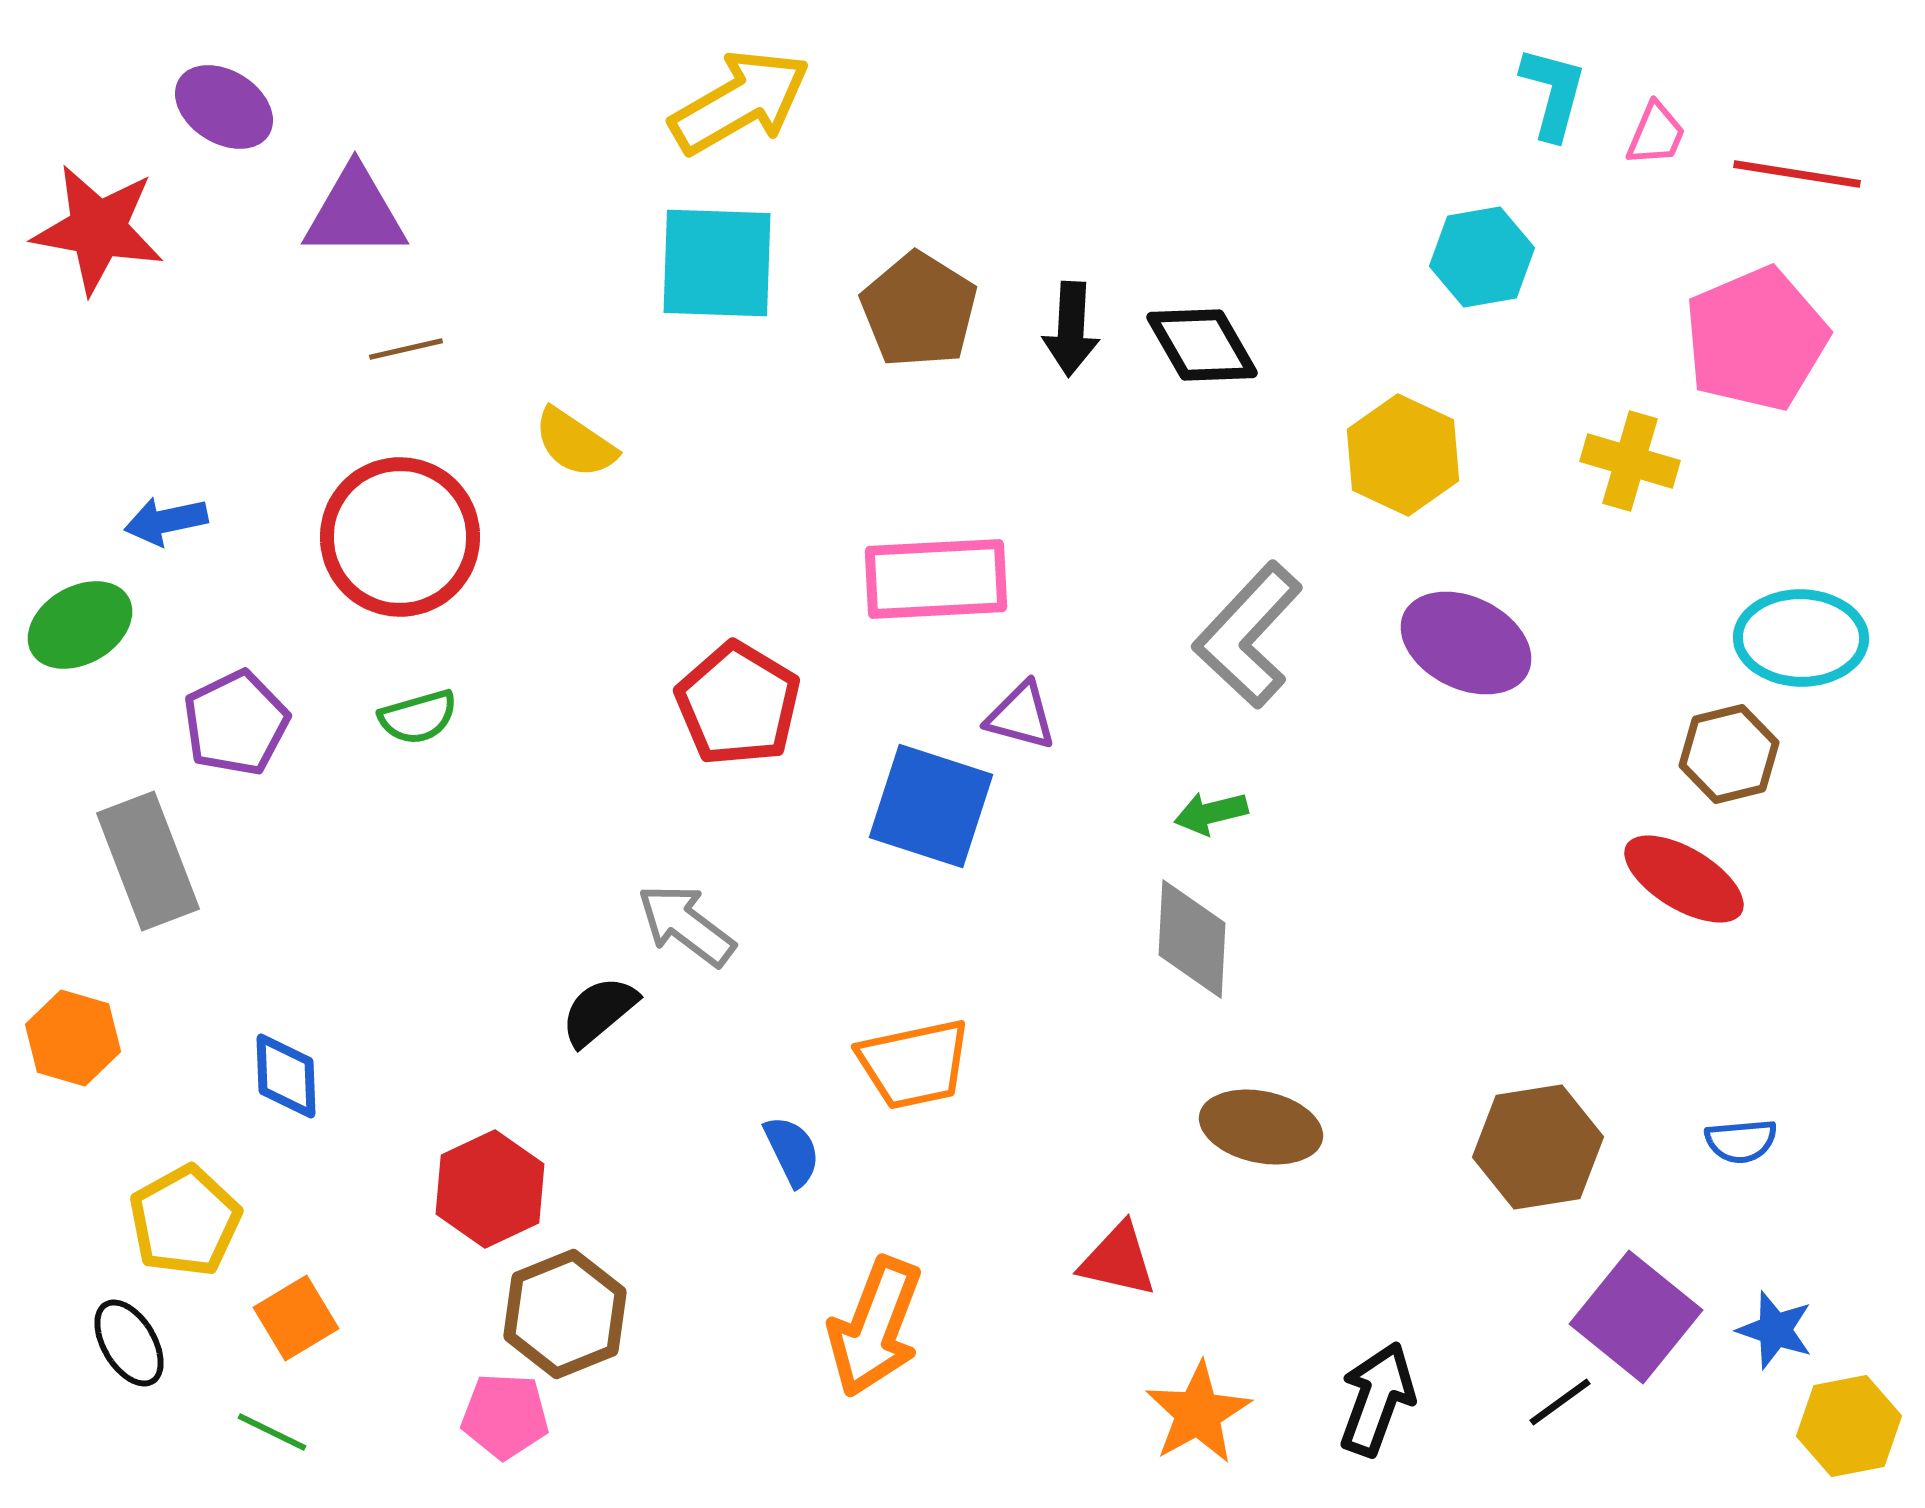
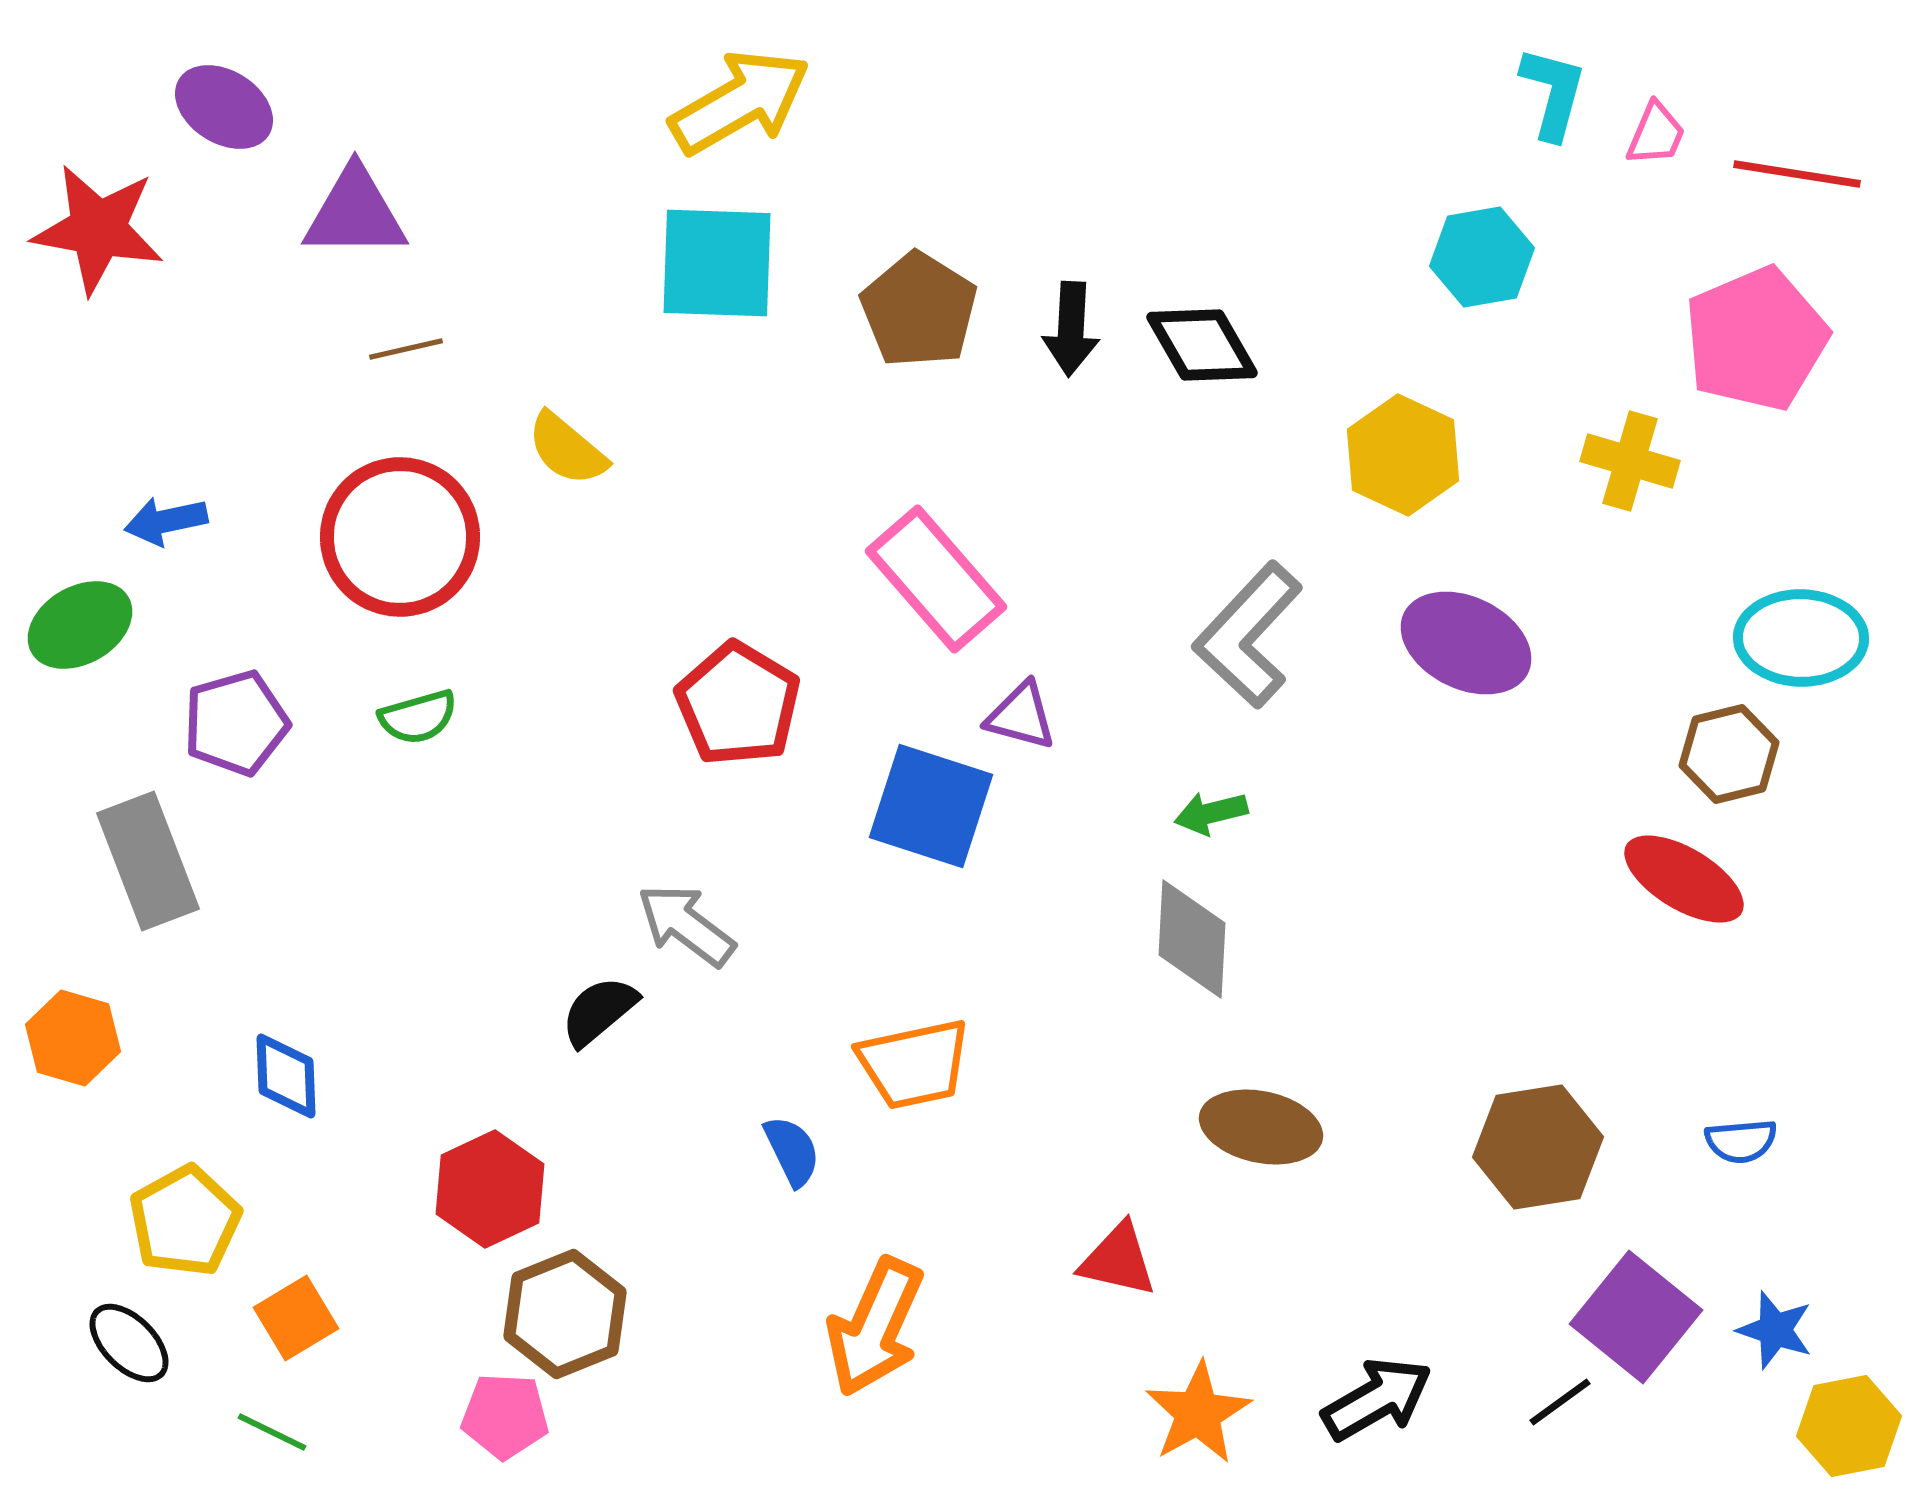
yellow semicircle at (575, 443): moved 8 px left, 6 px down; rotated 6 degrees clockwise
pink rectangle at (936, 579): rotated 52 degrees clockwise
purple pentagon at (236, 723): rotated 10 degrees clockwise
orange arrow at (875, 1327): rotated 3 degrees clockwise
black ellipse at (129, 1343): rotated 14 degrees counterclockwise
black arrow at (1377, 1399): rotated 40 degrees clockwise
